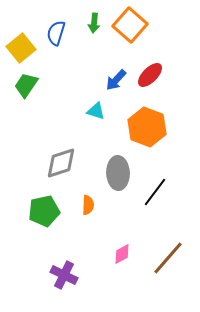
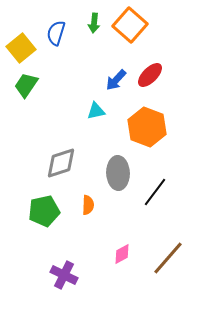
cyan triangle: rotated 30 degrees counterclockwise
